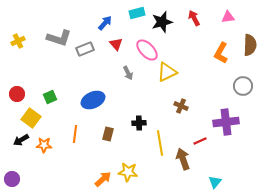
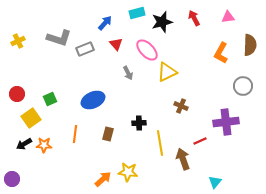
green square: moved 2 px down
yellow square: rotated 18 degrees clockwise
black arrow: moved 3 px right, 4 px down
